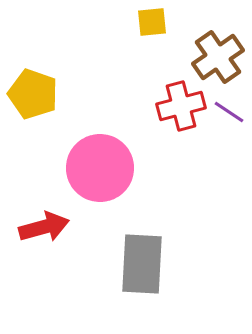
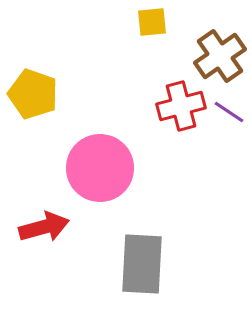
brown cross: moved 2 px right, 1 px up
